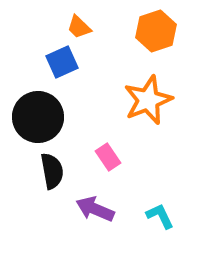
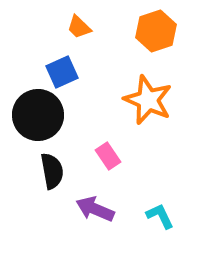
blue square: moved 10 px down
orange star: rotated 27 degrees counterclockwise
black circle: moved 2 px up
pink rectangle: moved 1 px up
